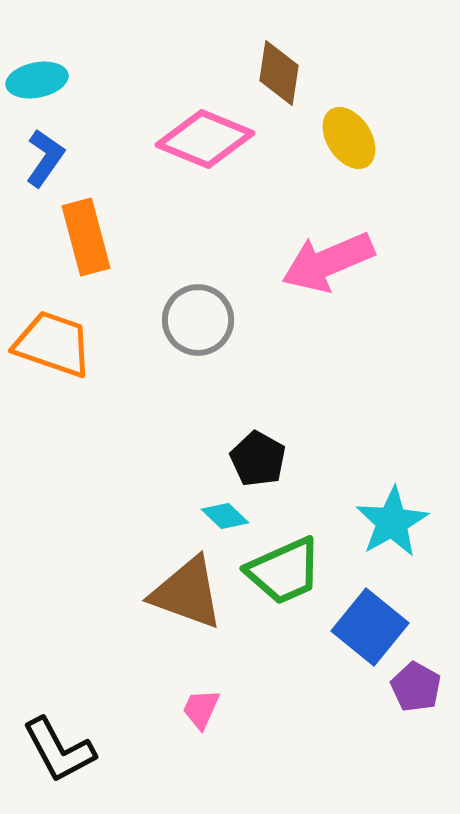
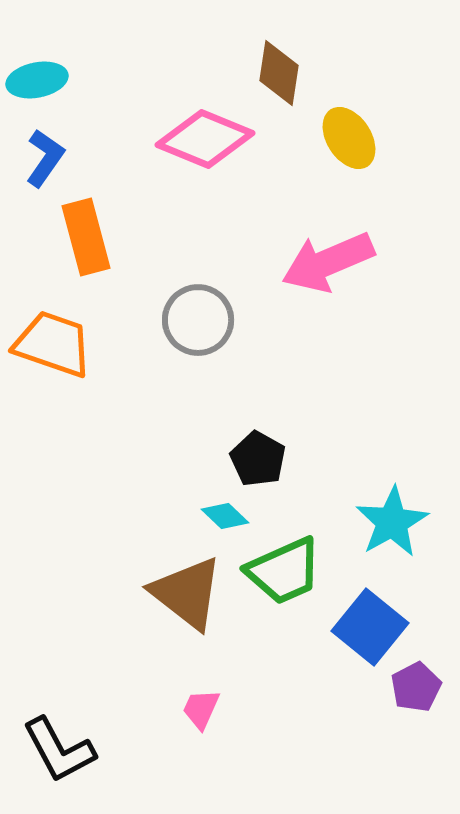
brown triangle: rotated 18 degrees clockwise
purple pentagon: rotated 15 degrees clockwise
